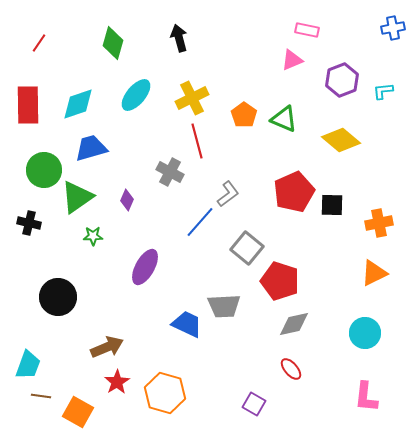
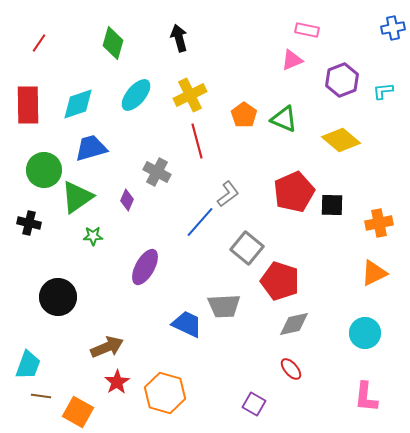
yellow cross at (192, 98): moved 2 px left, 3 px up
gray cross at (170, 172): moved 13 px left
